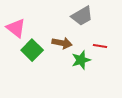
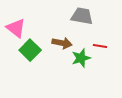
gray trapezoid: rotated 140 degrees counterclockwise
green square: moved 2 px left
green star: moved 2 px up
